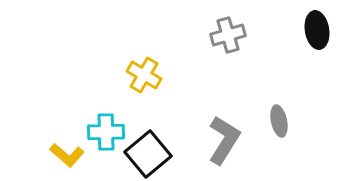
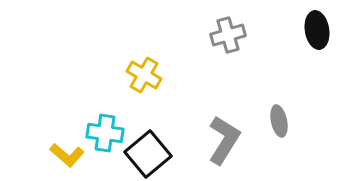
cyan cross: moved 1 px left, 1 px down; rotated 9 degrees clockwise
